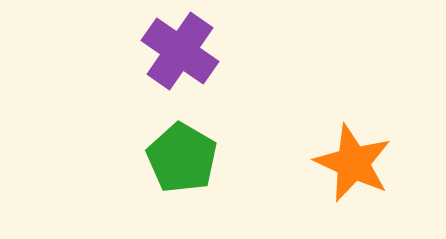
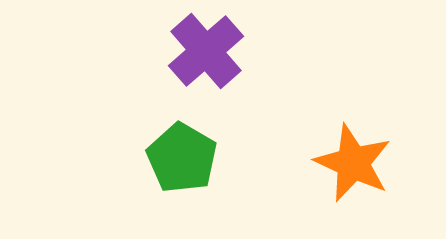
purple cross: moved 26 px right; rotated 14 degrees clockwise
